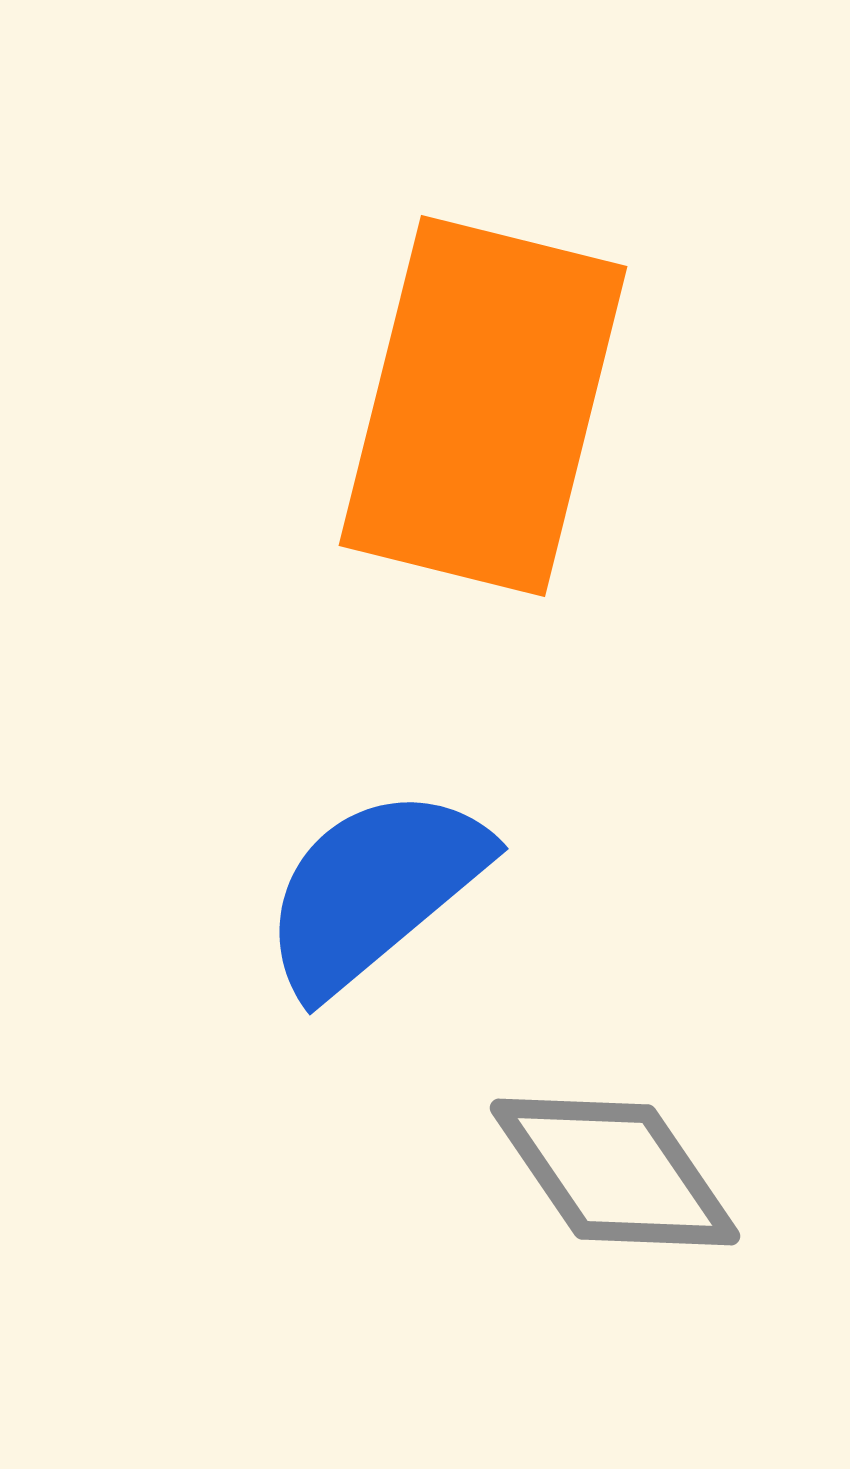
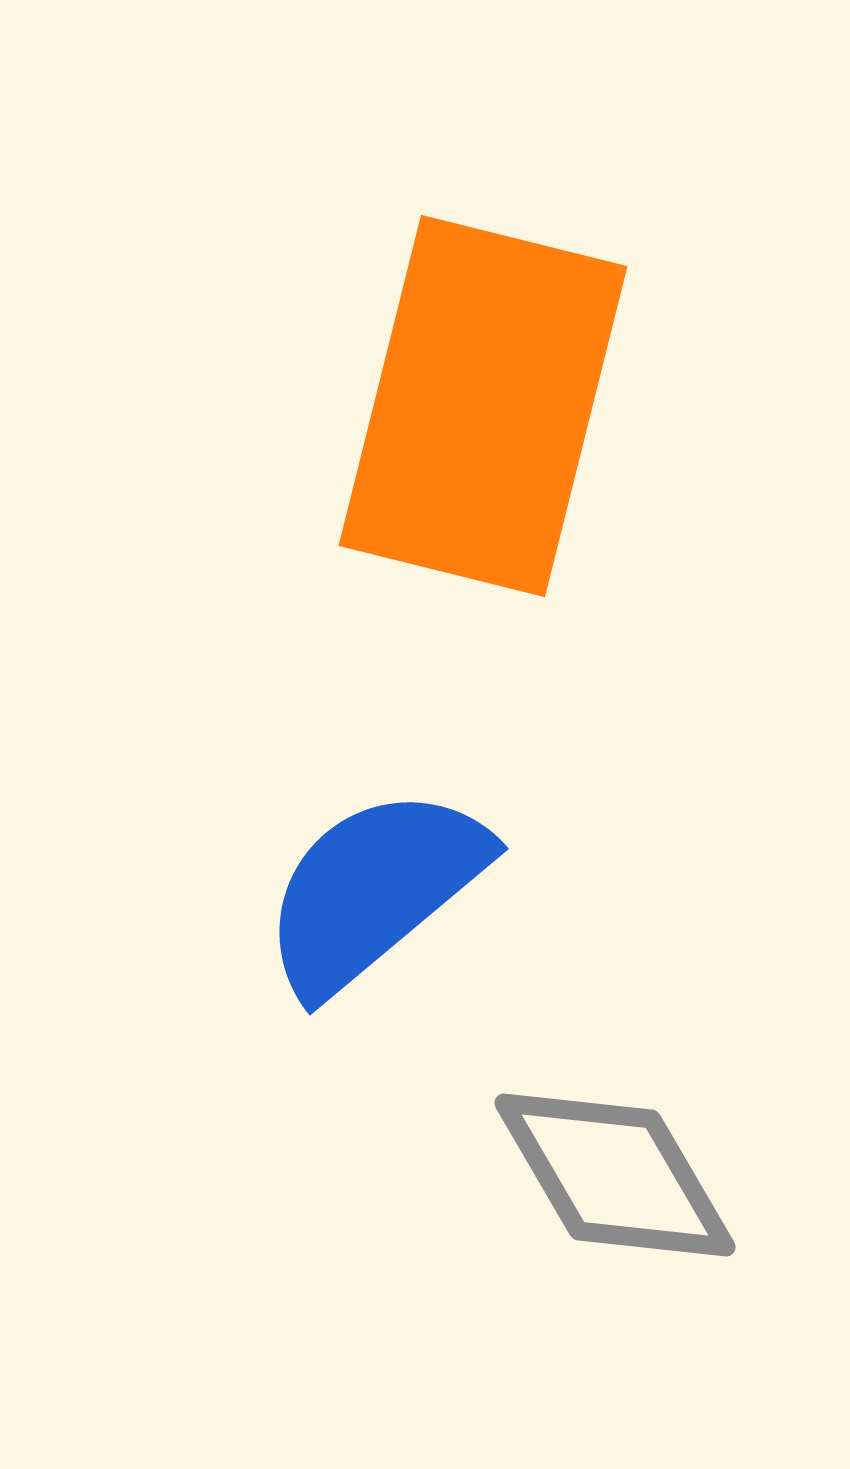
gray diamond: moved 3 px down; rotated 4 degrees clockwise
